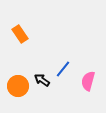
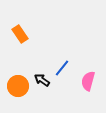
blue line: moved 1 px left, 1 px up
